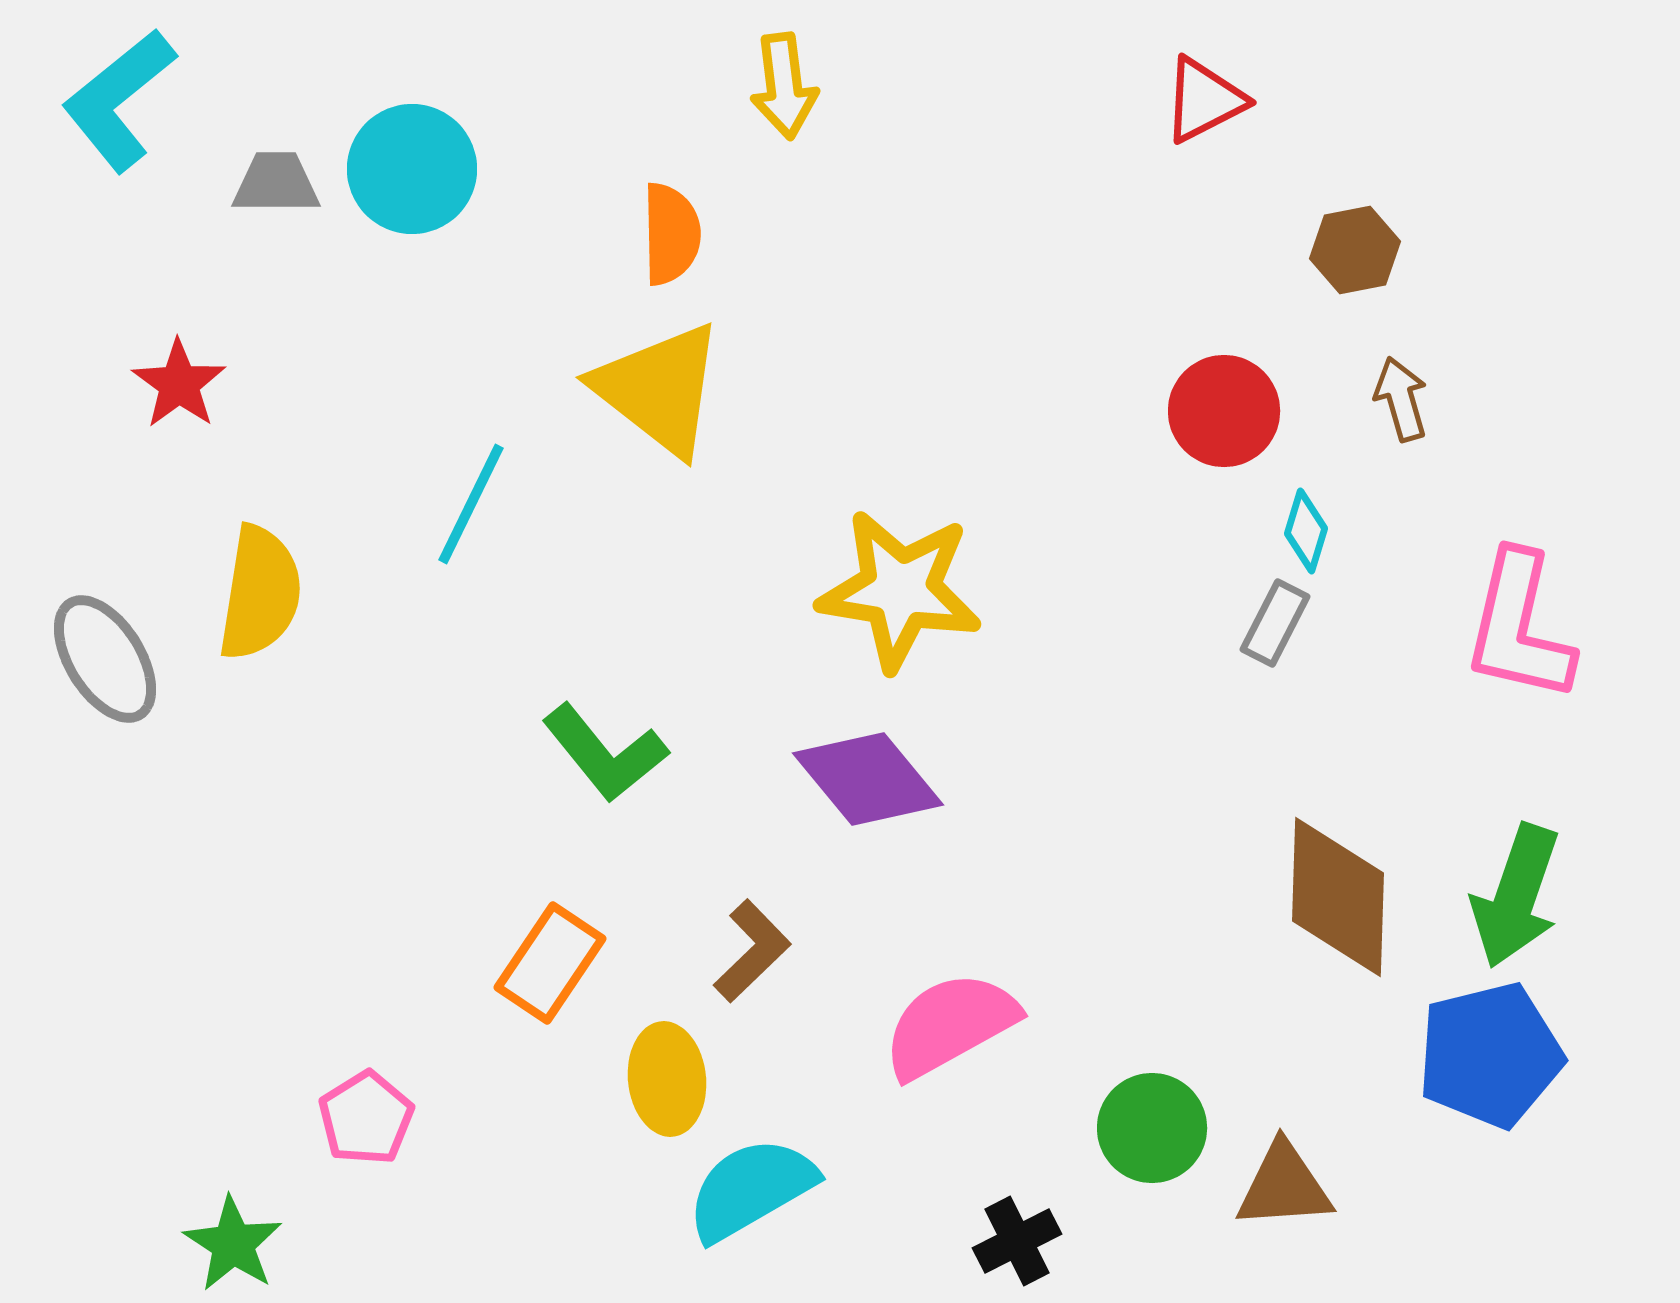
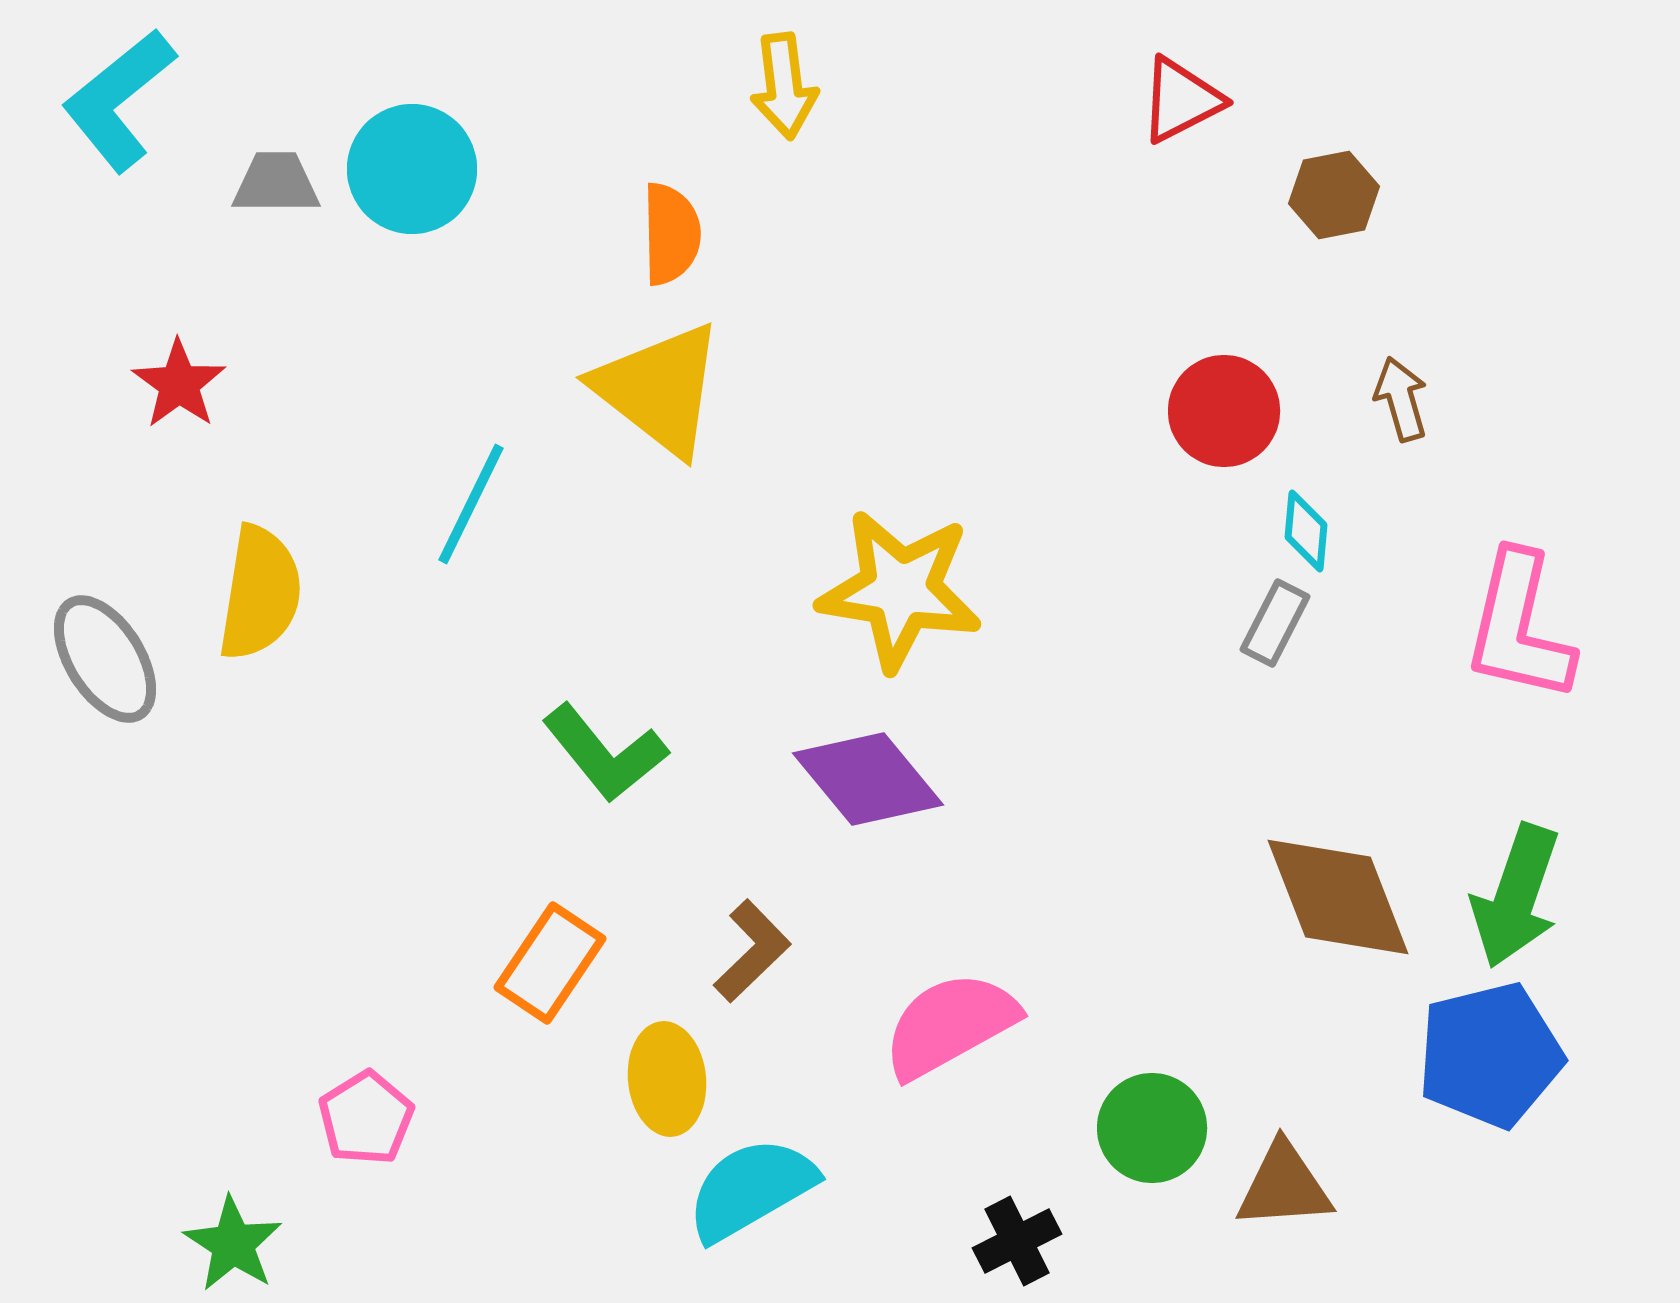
red triangle: moved 23 px left
brown hexagon: moved 21 px left, 55 px up
cyan diamond: rotated 12 degrees counterclockwise
brown diamond: rotated 23 degrees counterclockwise
